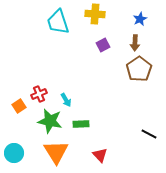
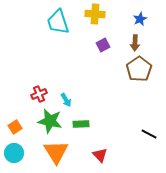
orange square: moved 4 px left, 21 px down
